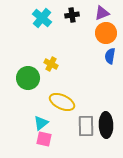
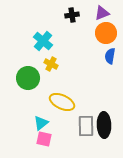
cyan cross: moved 1 px right, 23 px down
black ellipse: moved 2 px left
